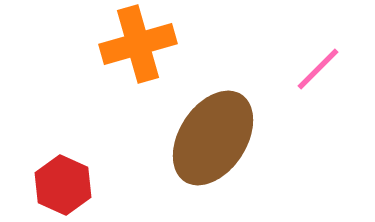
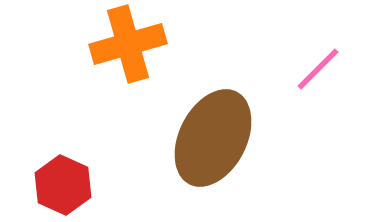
orange cross: moved 10 px left
brown ellipse: rotated 6 degrees counterclockwise
